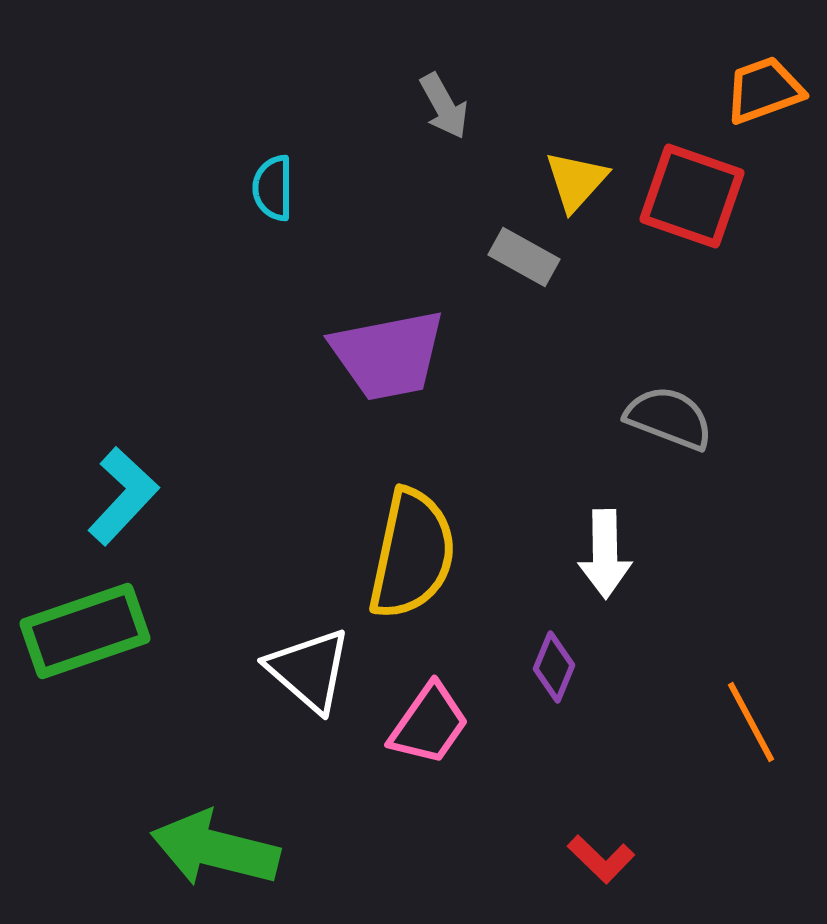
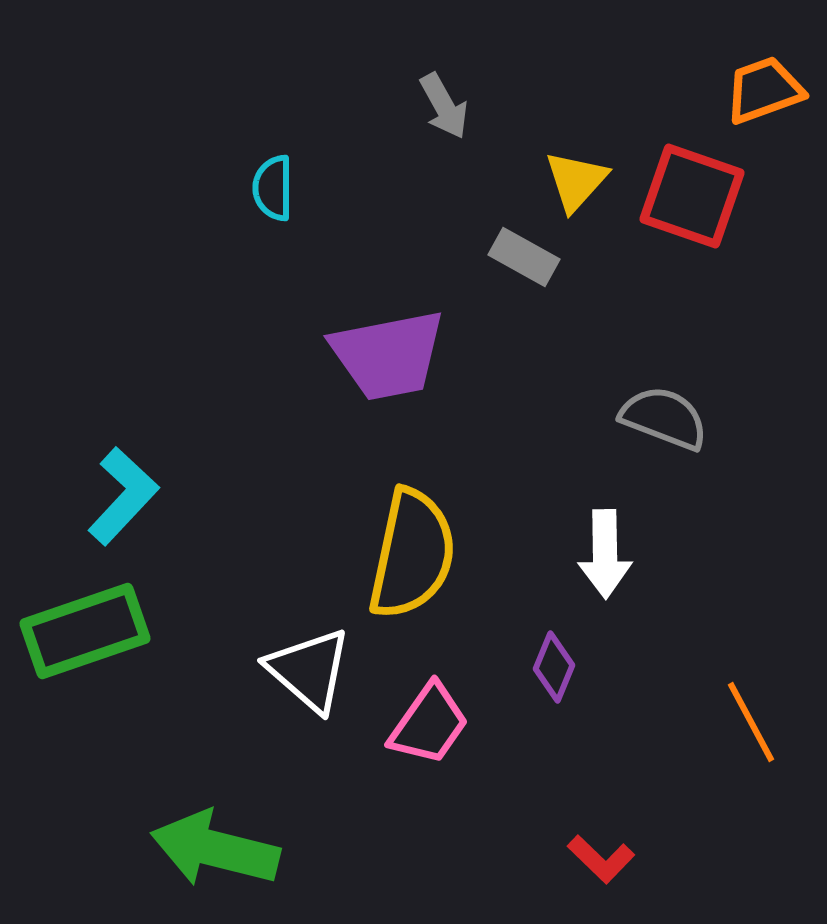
gray semicircle: moved 5 px left
